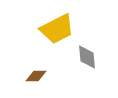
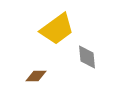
yellow trapezoid: rotated 9 degrees counterclockwise
